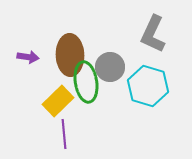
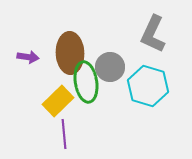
brown ellipse: moved 2 px up
